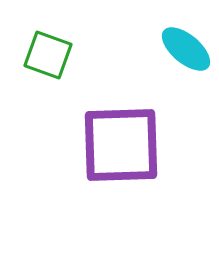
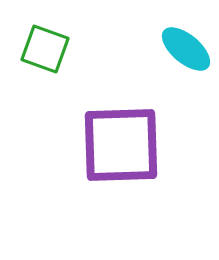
green square: moved 3 px left, 6 px up
